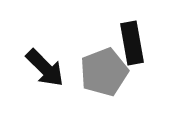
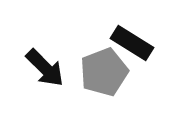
black rectangle: rotated 48 degrees counterclockwise
